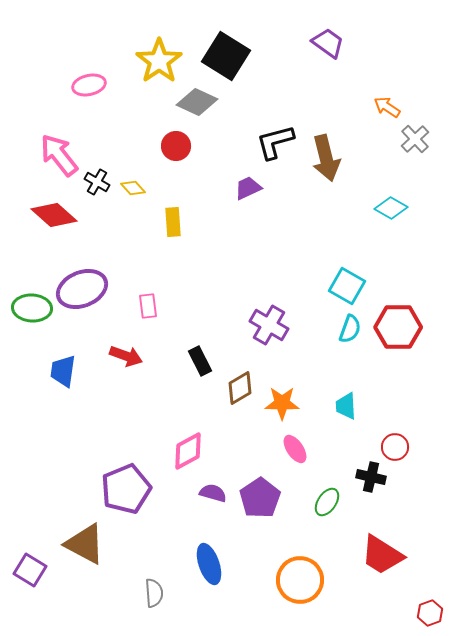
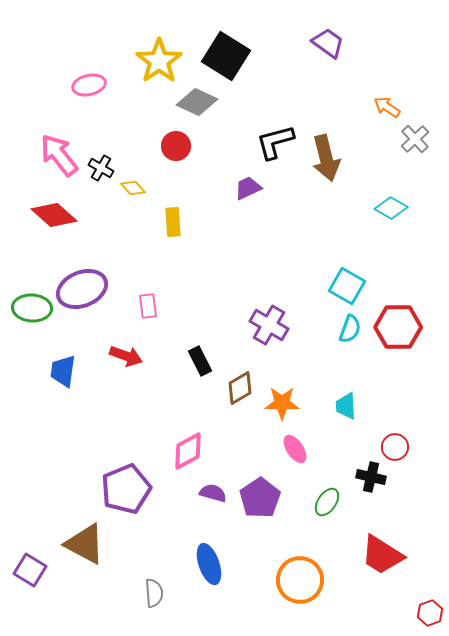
black cross at (97, 182): moved 4 px right, 14 px up
